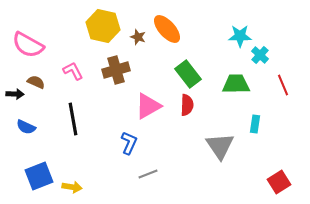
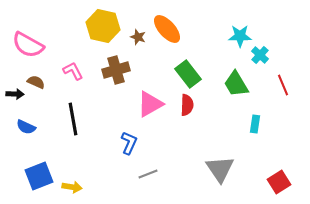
green trapezoid: rotated 120 degrees counterclockwise
pink triangle: moved 2 px right, 2 px up
gray triangle: moved 23 px down
